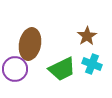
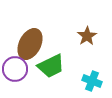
brown ellipse: rotated 16 degrees clockwise
cyan cross: moved 17 px down
green trapezoid: moved 11 px left, 3 px up
